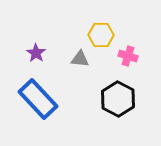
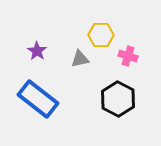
purple star: moved 1 px right, 2 px up
gray triangle: rotated 18 degrees counterclockwise
blue rectangle: rotated 9 degrees counterclockwise
